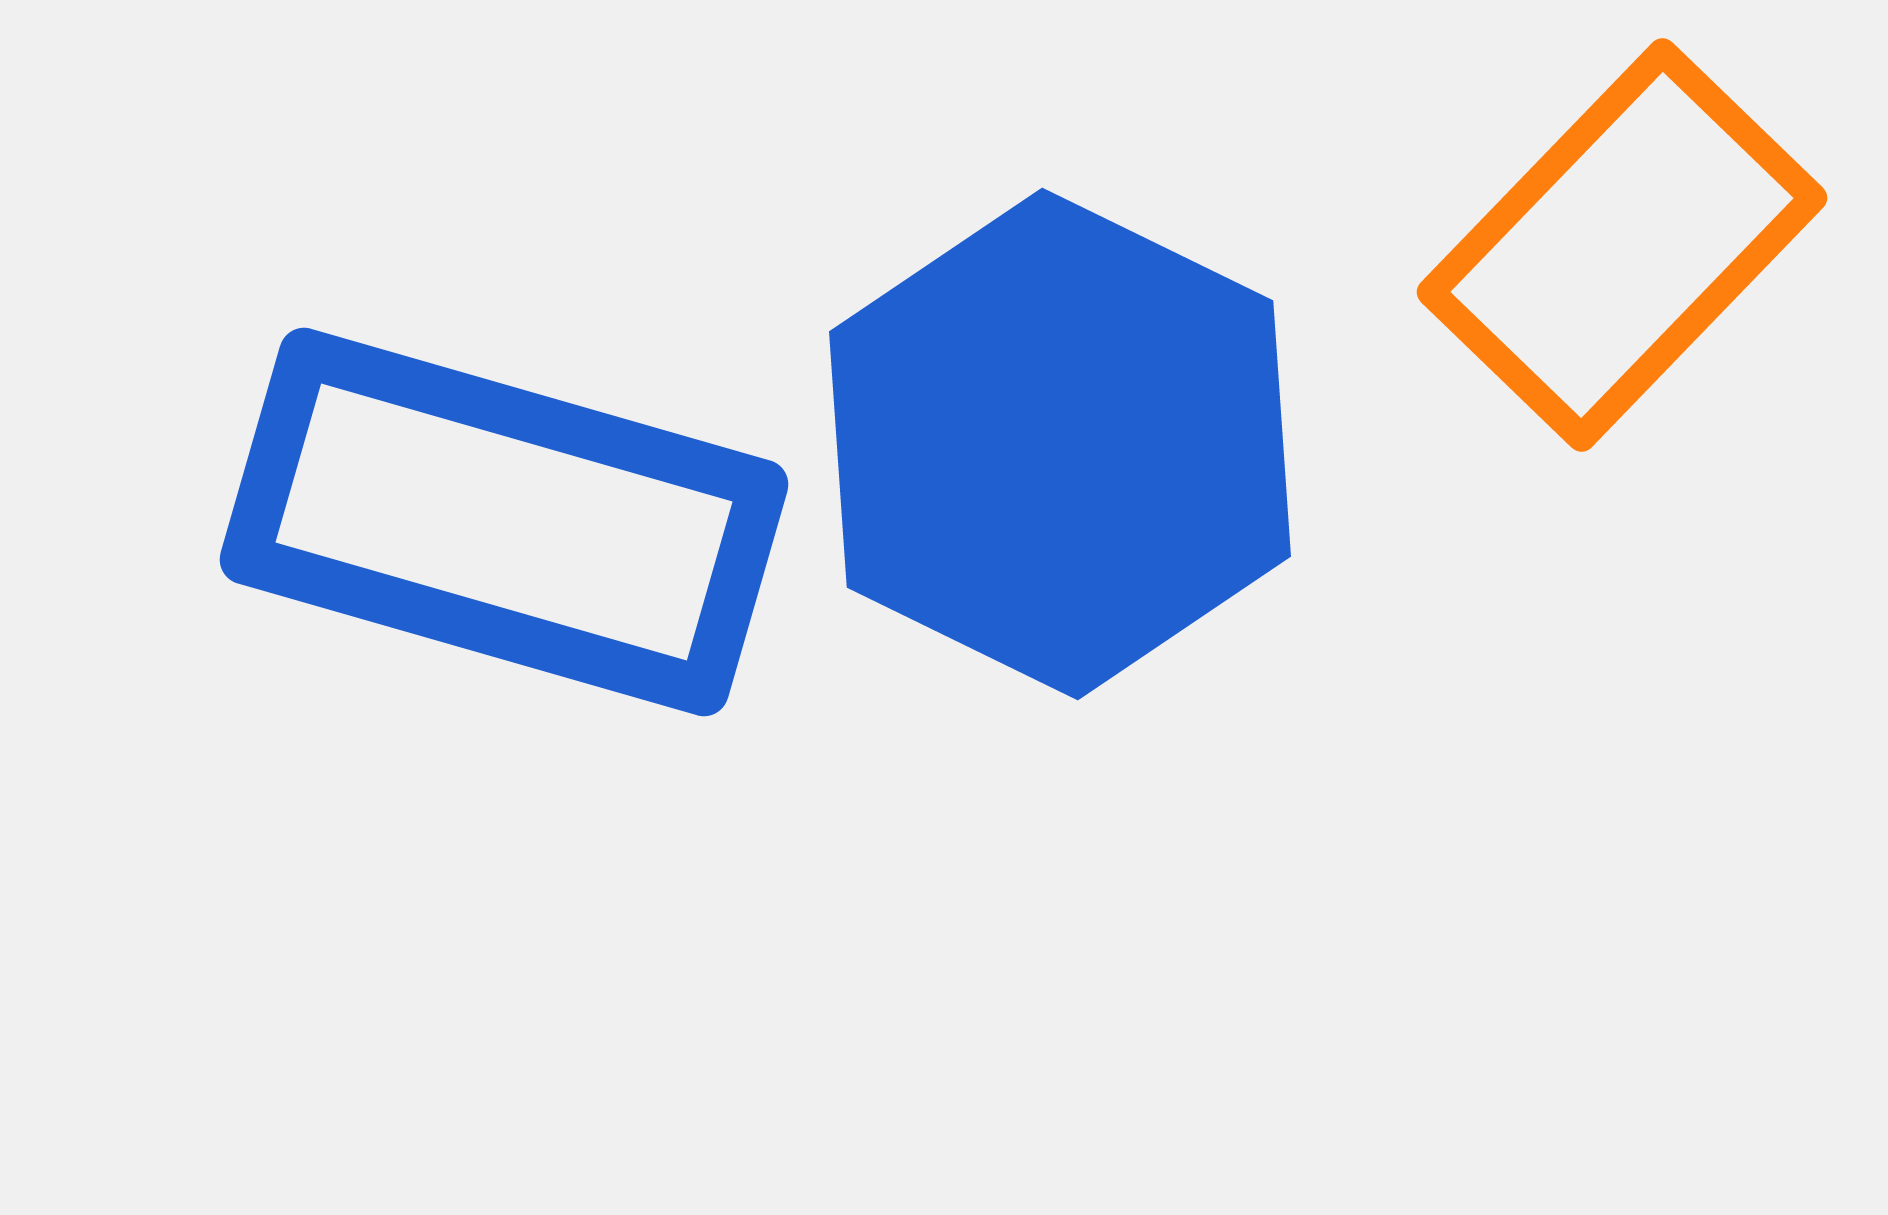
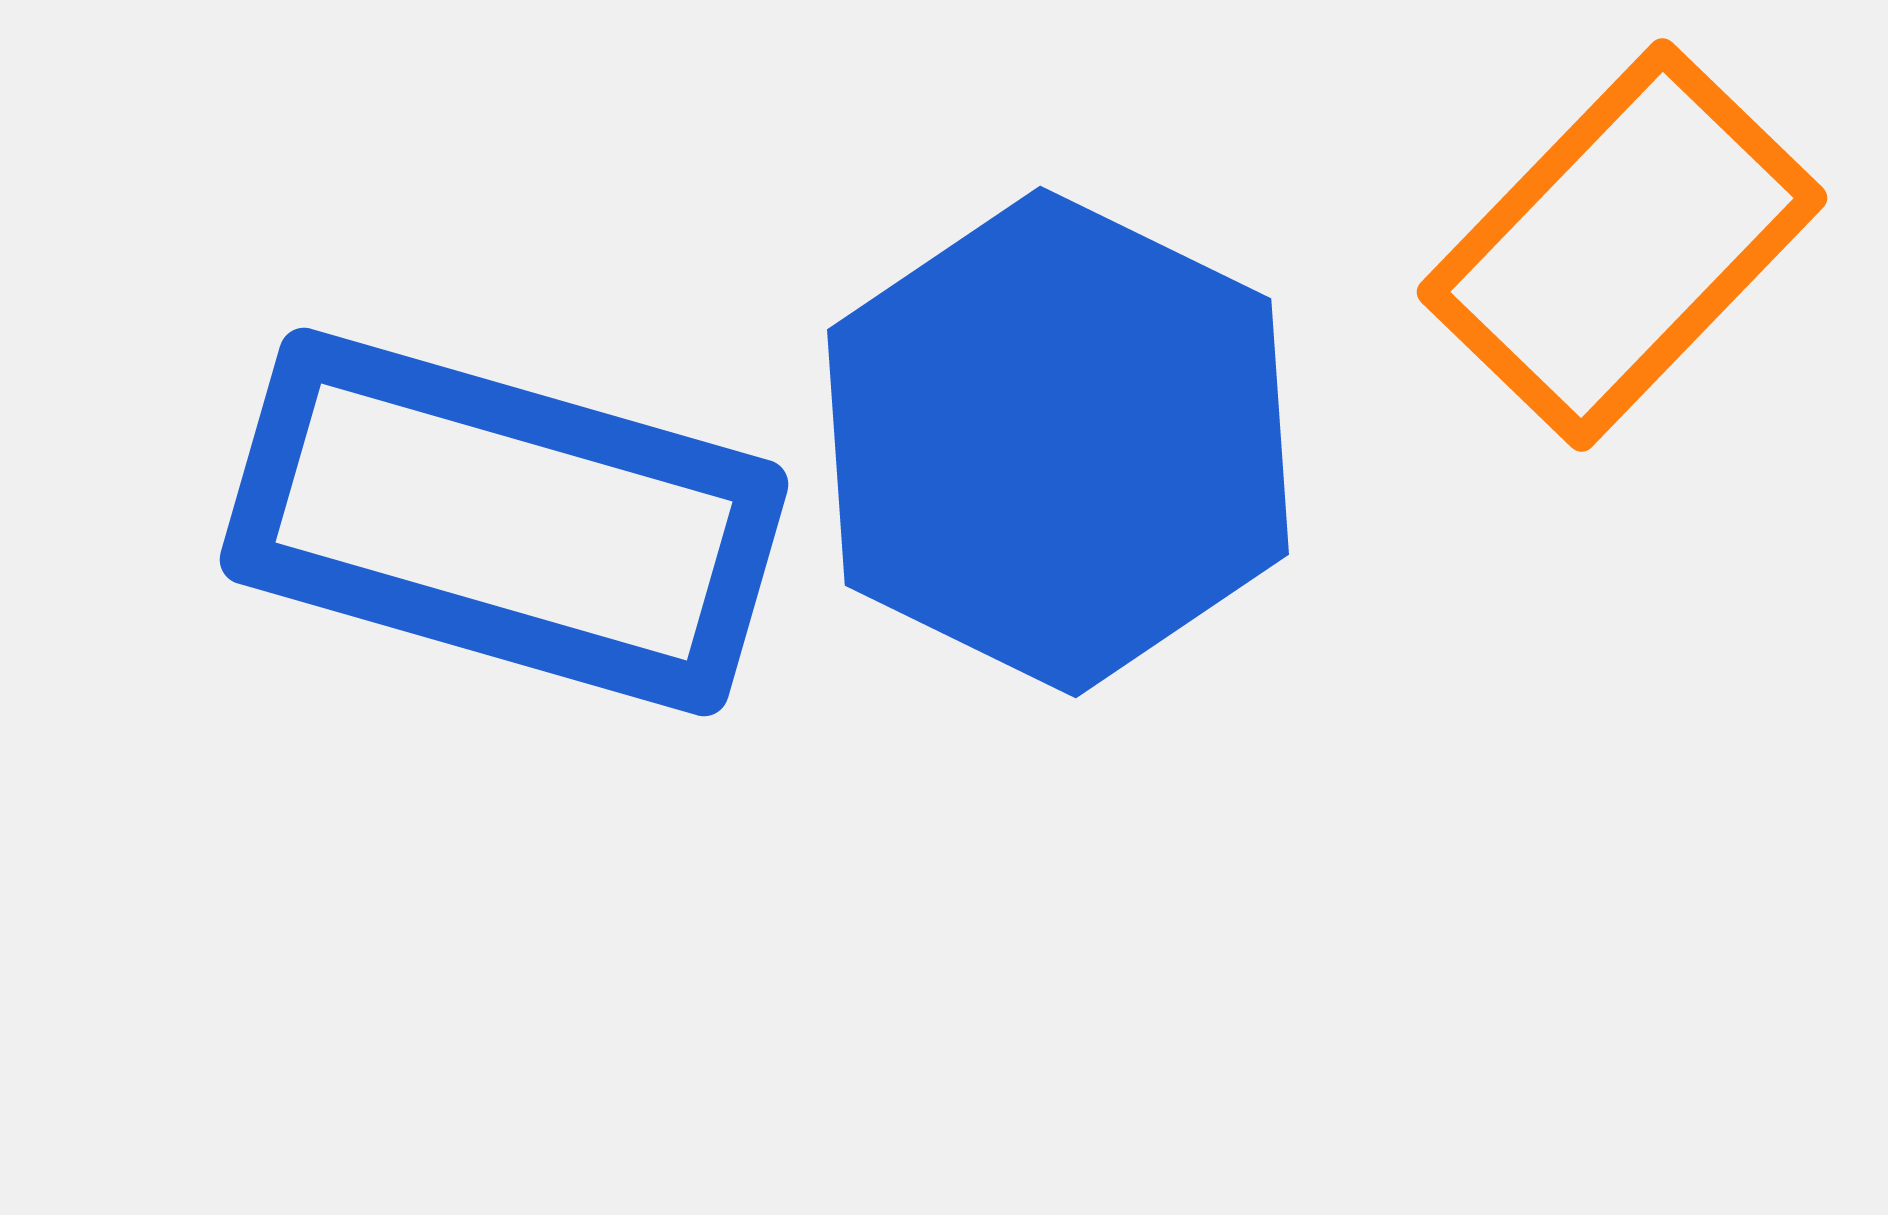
blue hexagon: moved 2 px left, 2 px up
